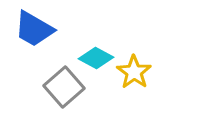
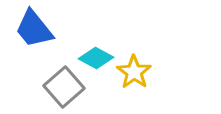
blue trapezoid: rotated 21 degrees clockwise
